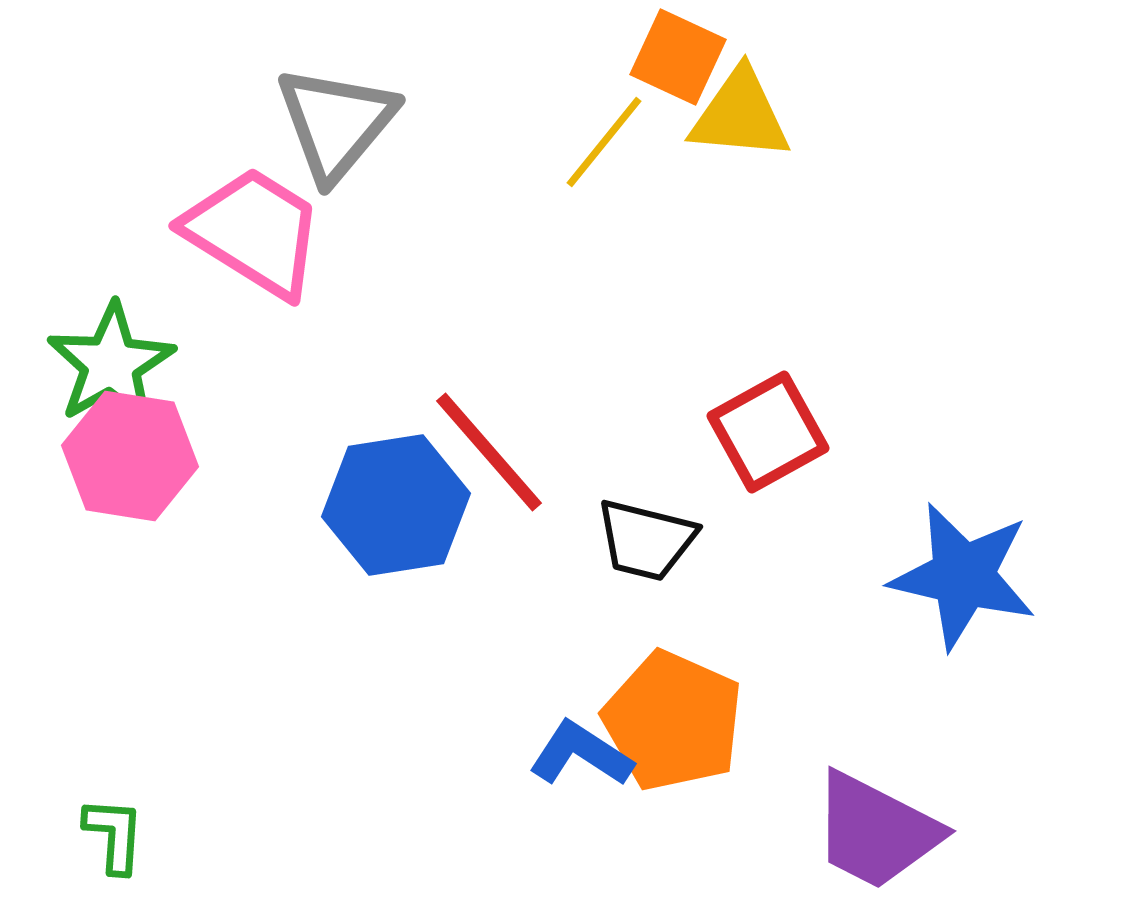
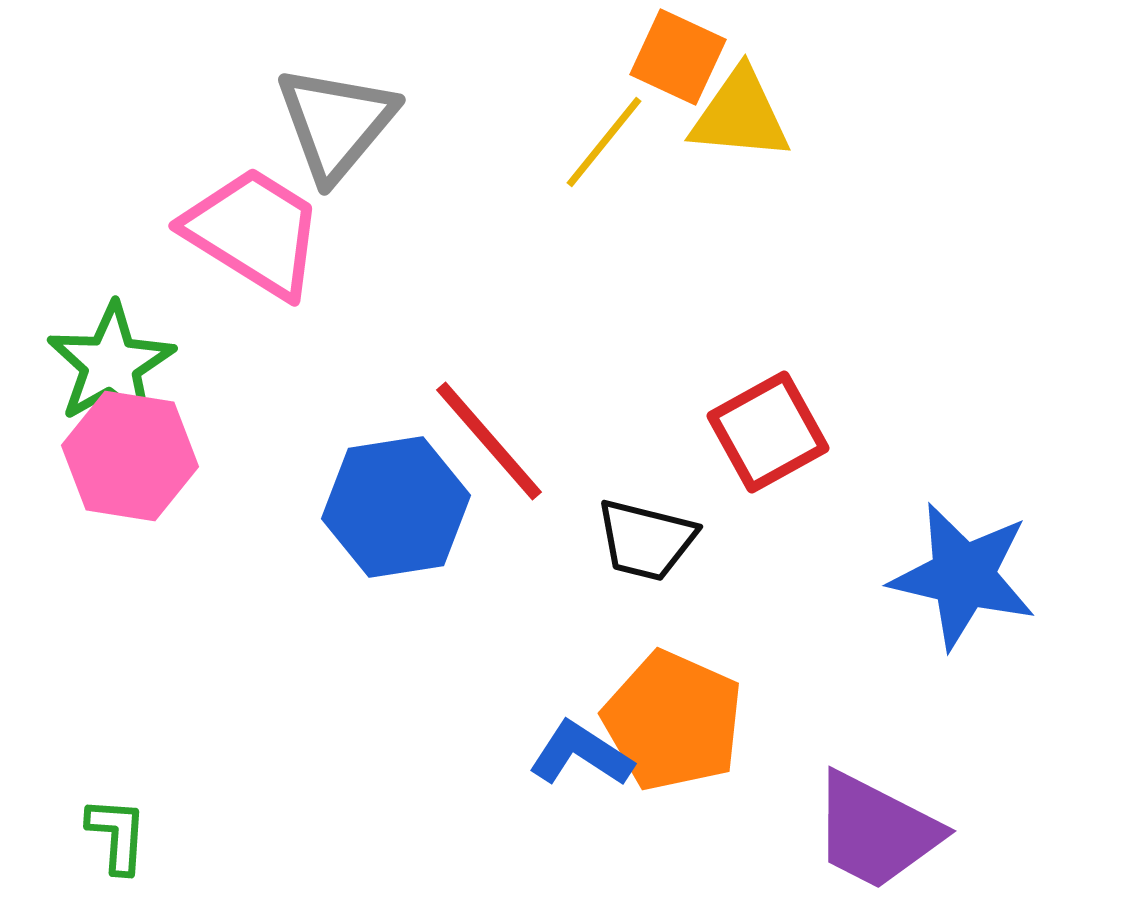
red line: moved 11 px up
blue hexagon: moved 2 px down
green L-shape: moved 3 px right
